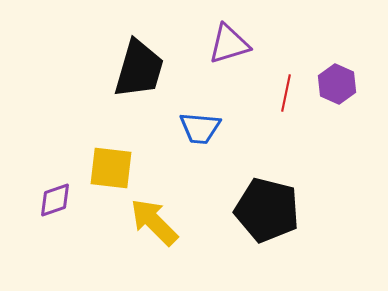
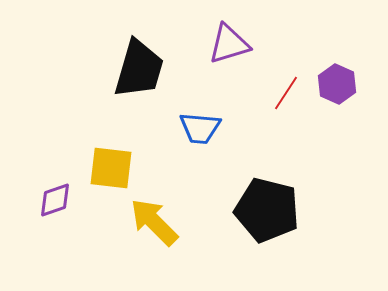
red line: rotated 21 degrees clockwise
